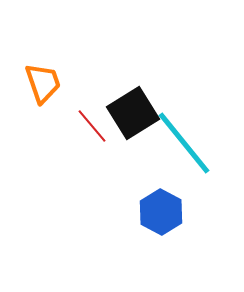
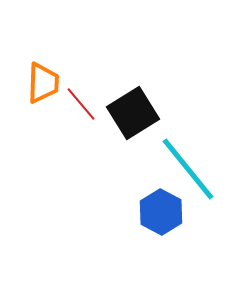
orange trapezoid: rotated 21 degrees clockwise
red line: moved 11 px left, 22 px up
cyan line: moved 4 px right, 26 px down
